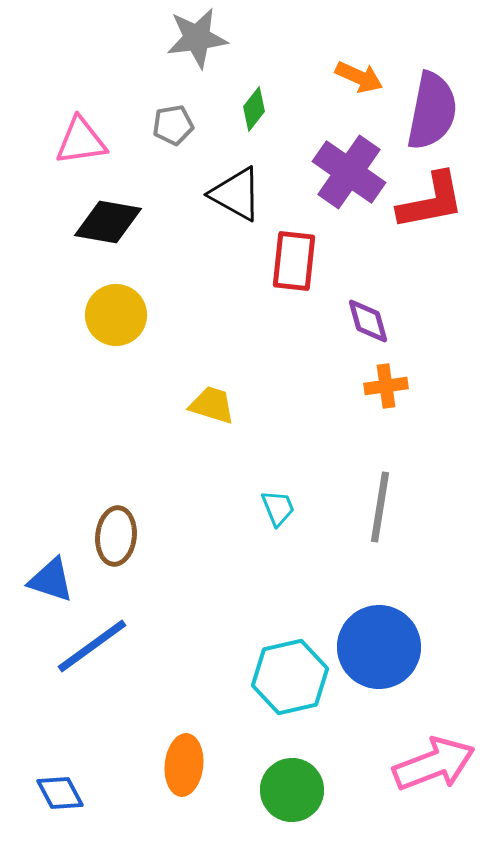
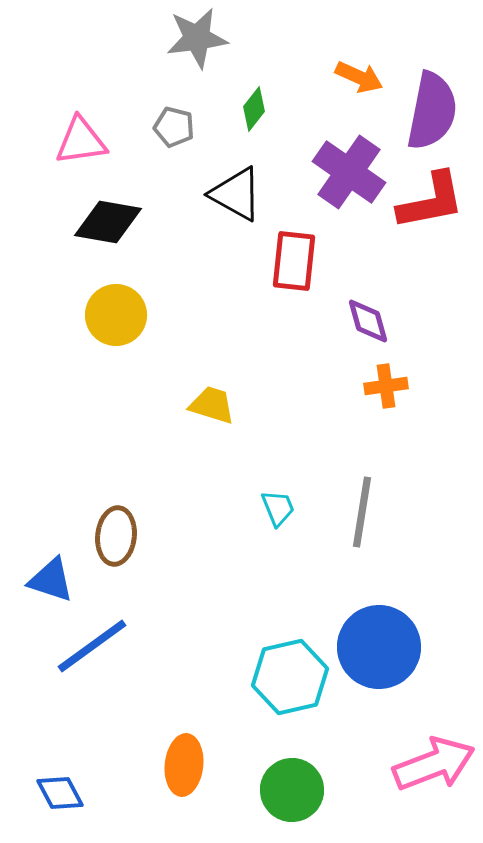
gray pentagon: moved 1 px right, 2 px down; rotated 24 degrees clockwise
gray line: moved 18 px left, 5 px down
